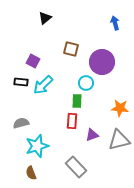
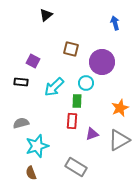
black triangle: moved 1 px right, 3 px up
cyan arrow: moved 11 px right, 2 px down
orange star: rotated 30 degrees counterclockwise
purple triangle: moved 1 px up
gray triangle: rotated 15 degrees counterclockwise
gray rectangle: rotated 15 degrees counterclockwise
